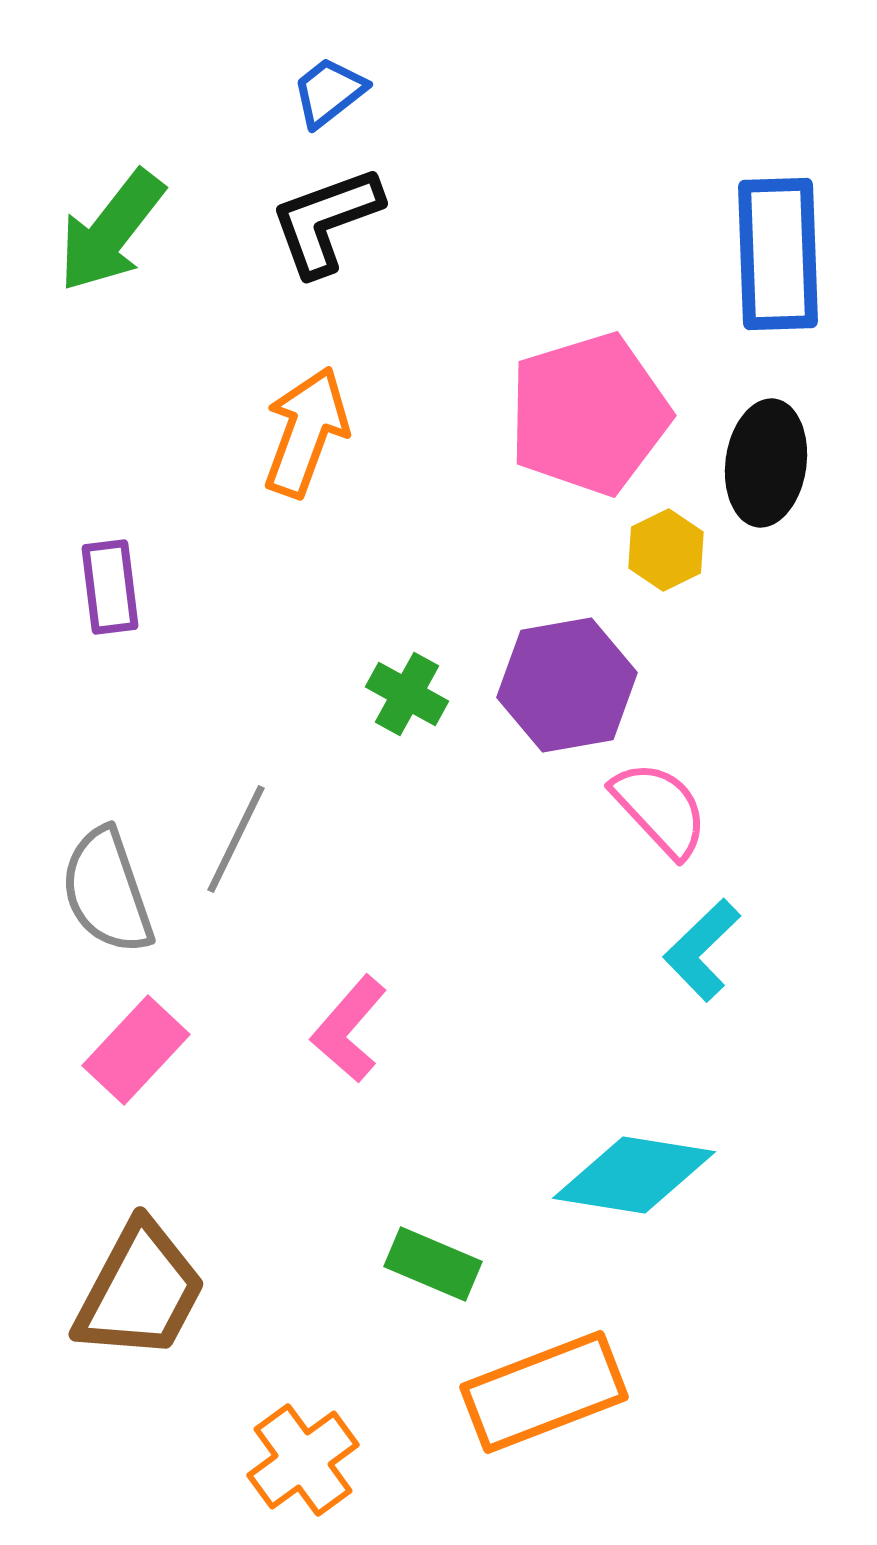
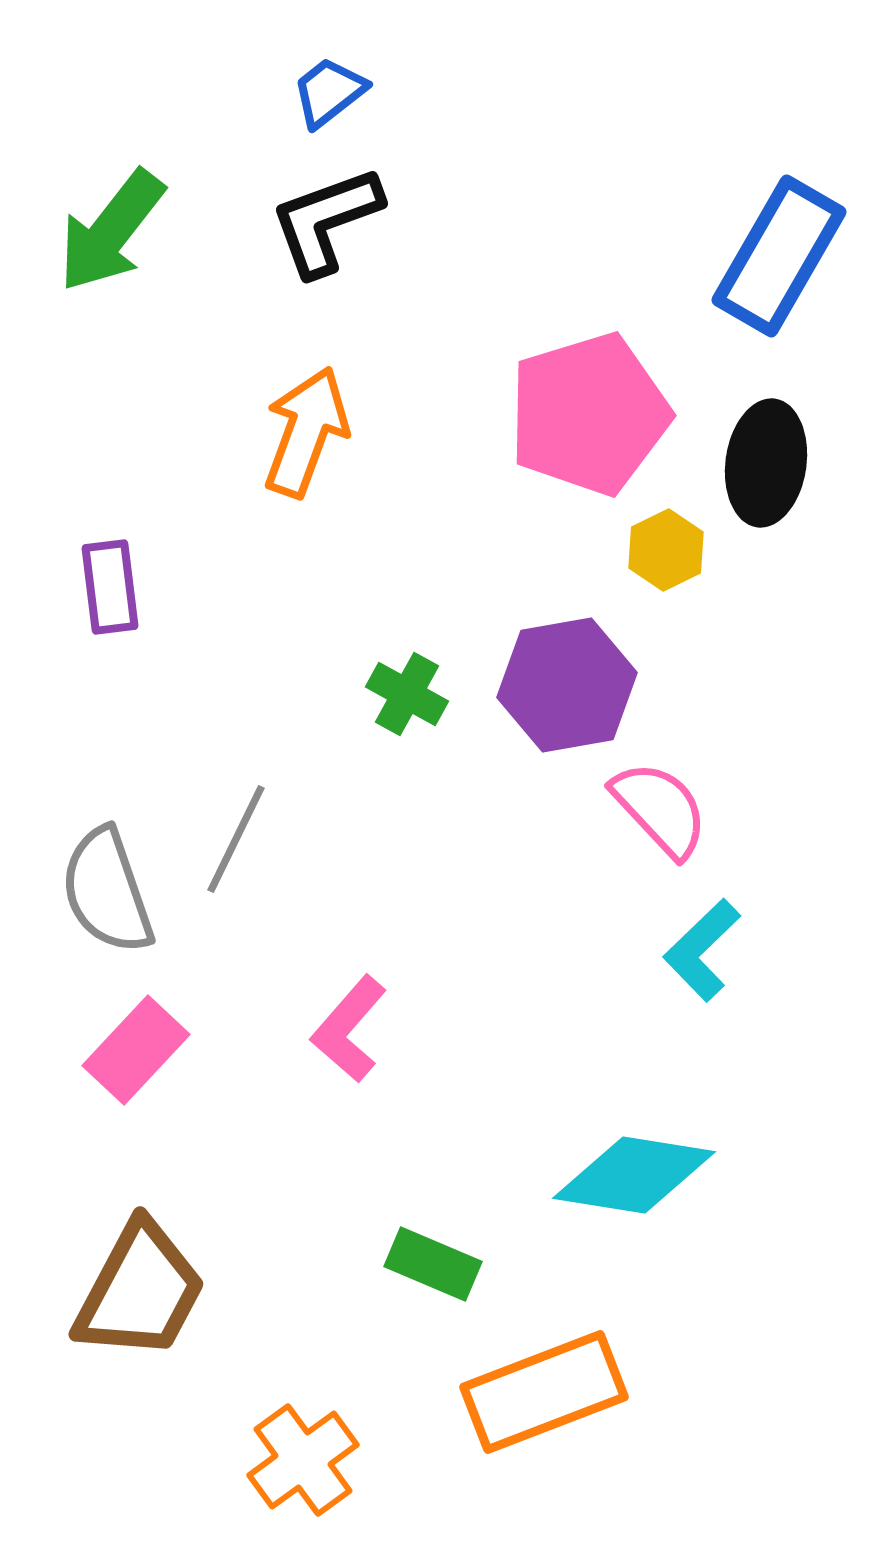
blue rectangle: moved 1 px right, 2 px down; rotated 32 degrees clockwise
